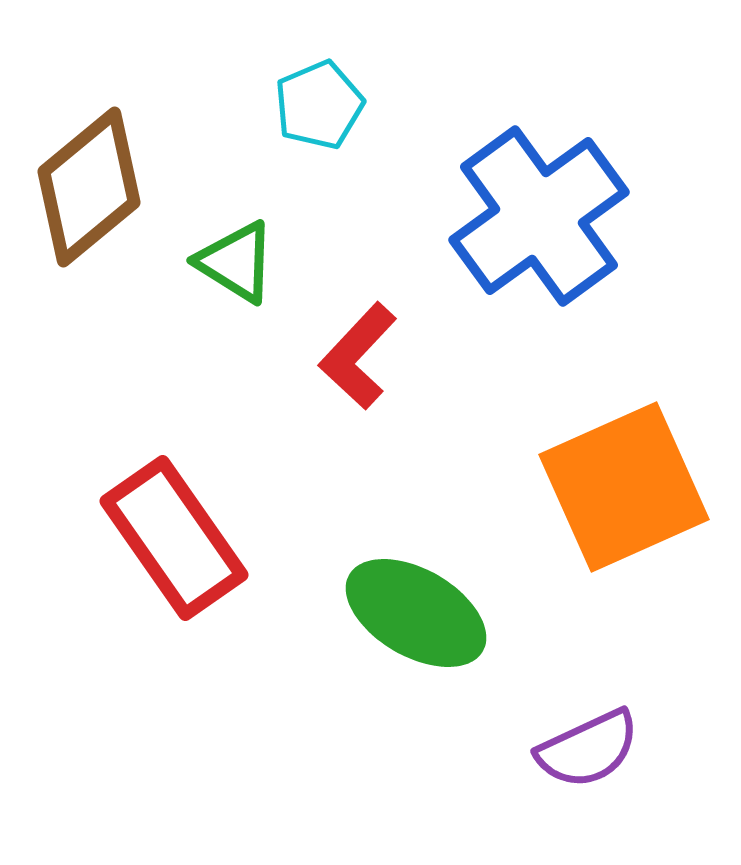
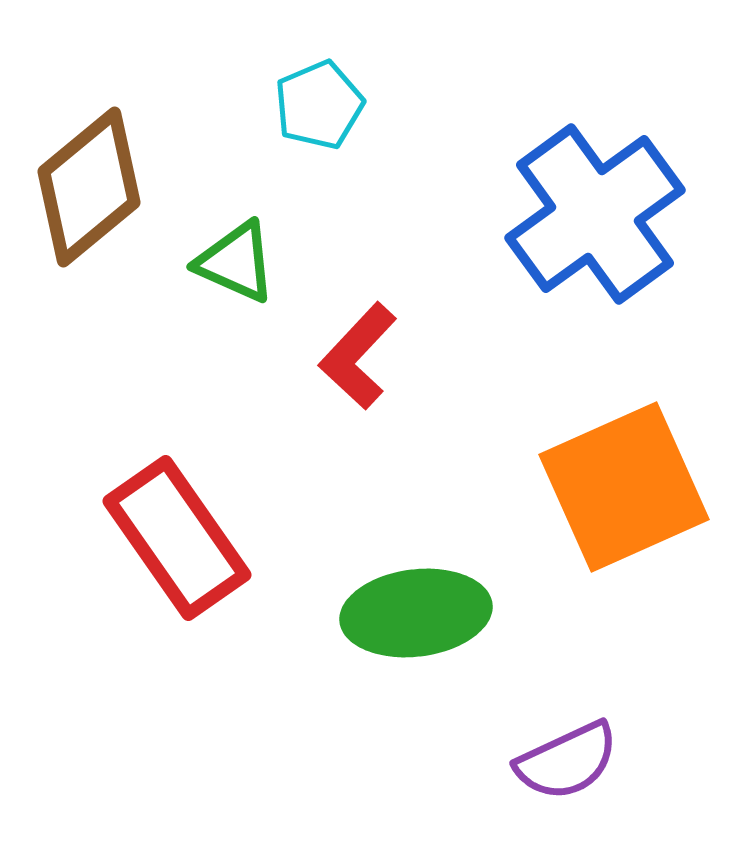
blue cross: moved 56 px right, 2 px up
green triangle: rotated 8 degrees counterclockwise
red rectangle: moved 3 px right
green ellipse: rotated 37 degrees counterclockwise
purple semicircle: moved 21 px left, 12 px down
